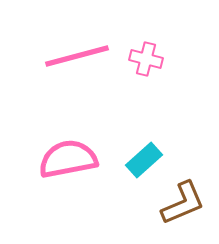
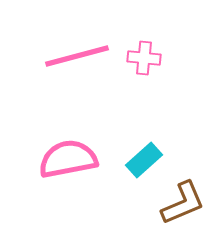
pink cross: moved 2 px left, 1 px up; rotated 8 degrees counterclockwise
